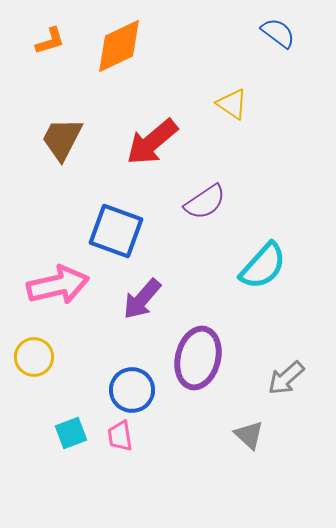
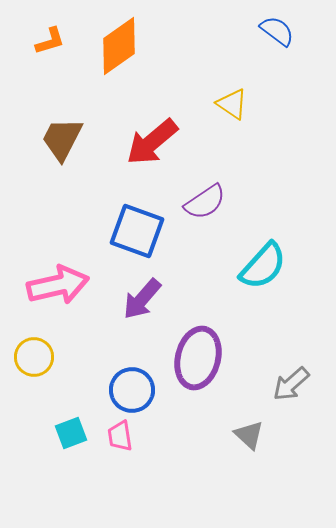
blue semicircle: moved 1 px left, 2 px up
orange diamond: rotated 10 degrees counterclockwise
blue square: moved 21 px right
gray arrow: moved 5 px right, 6 px down
